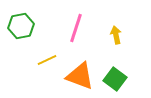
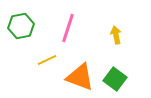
pink line: moved 8 px left
orange triangle: moved 1 px down
